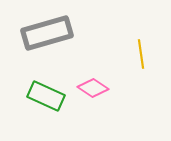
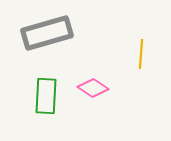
yellow line: rotated 12 degrees clockwise
green rectangle: rotated 69 degrees clockwise
